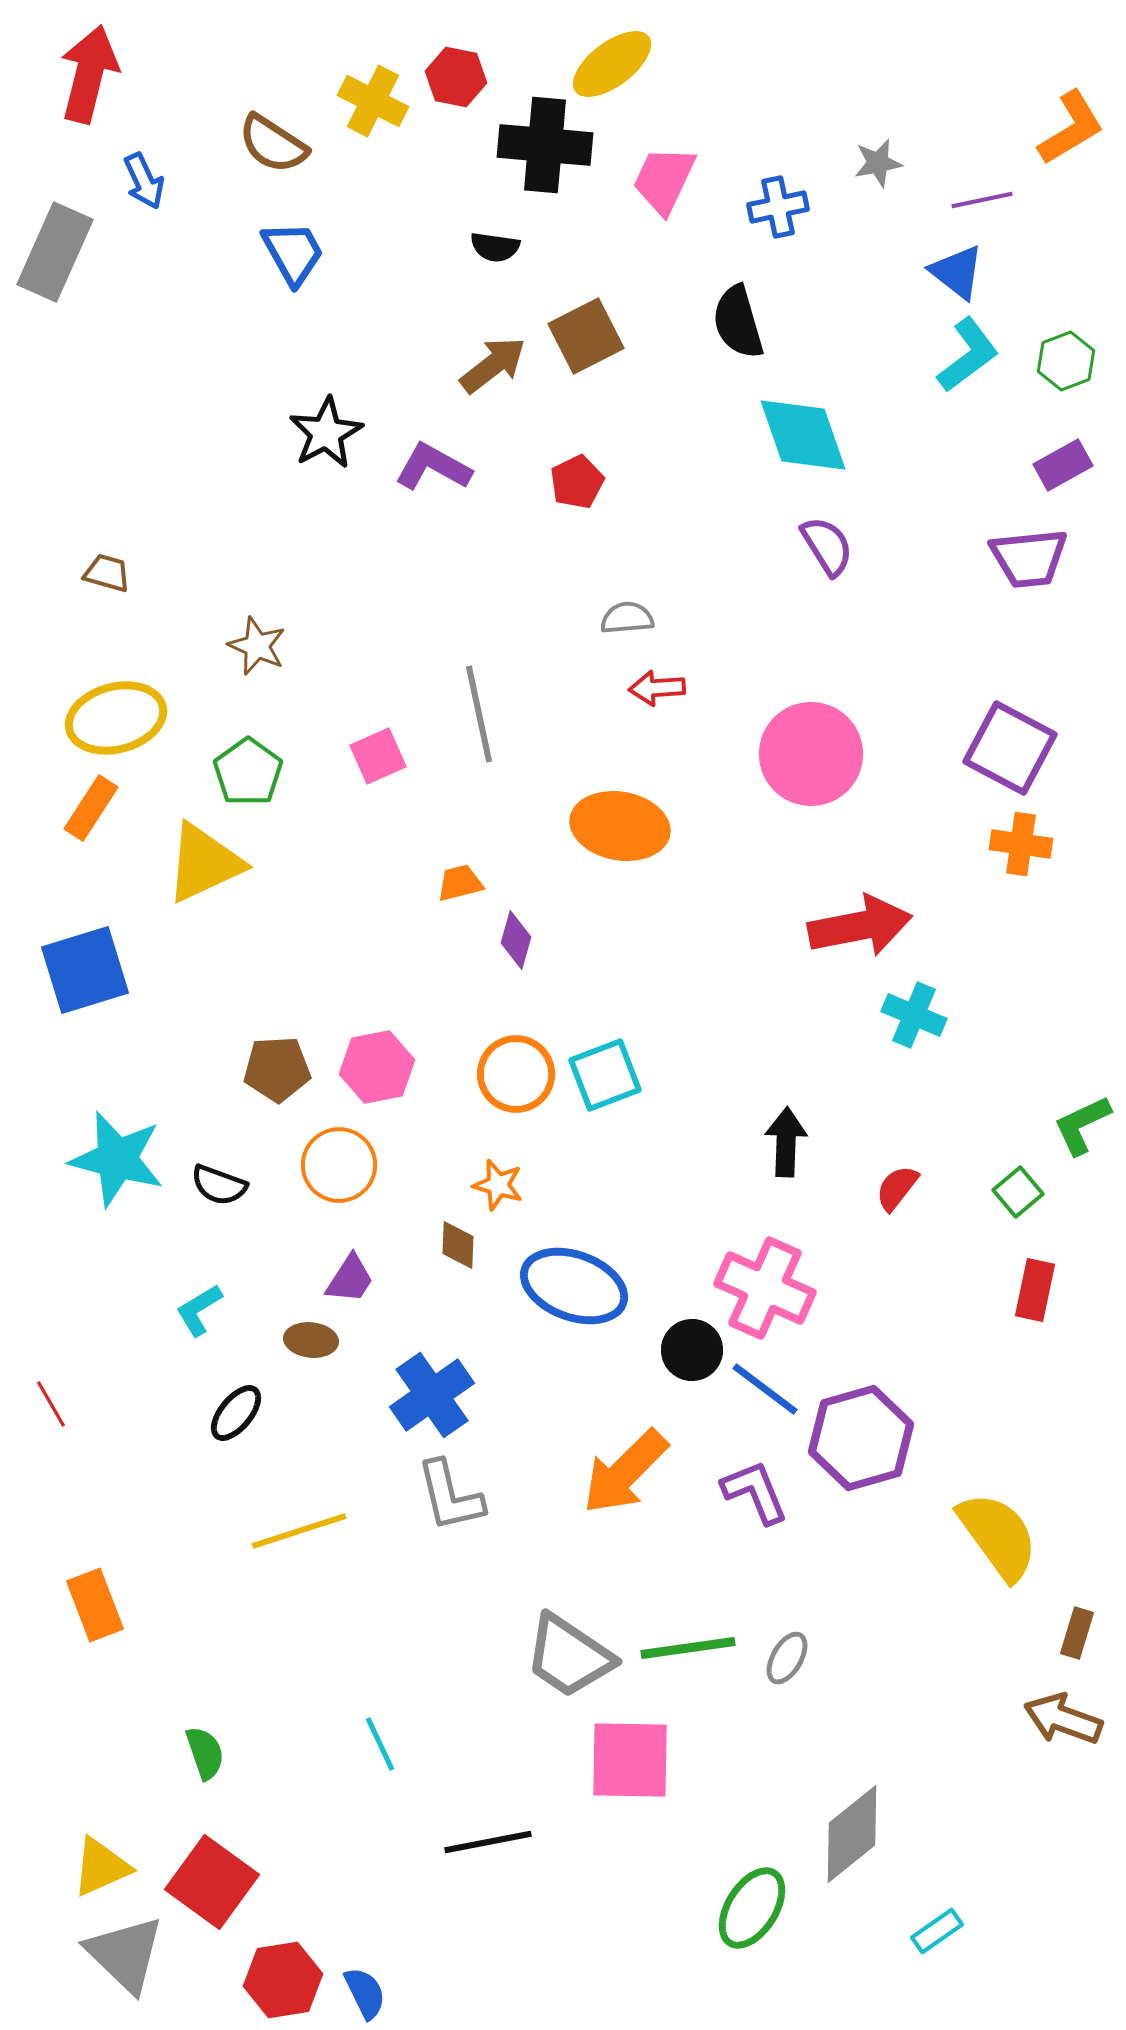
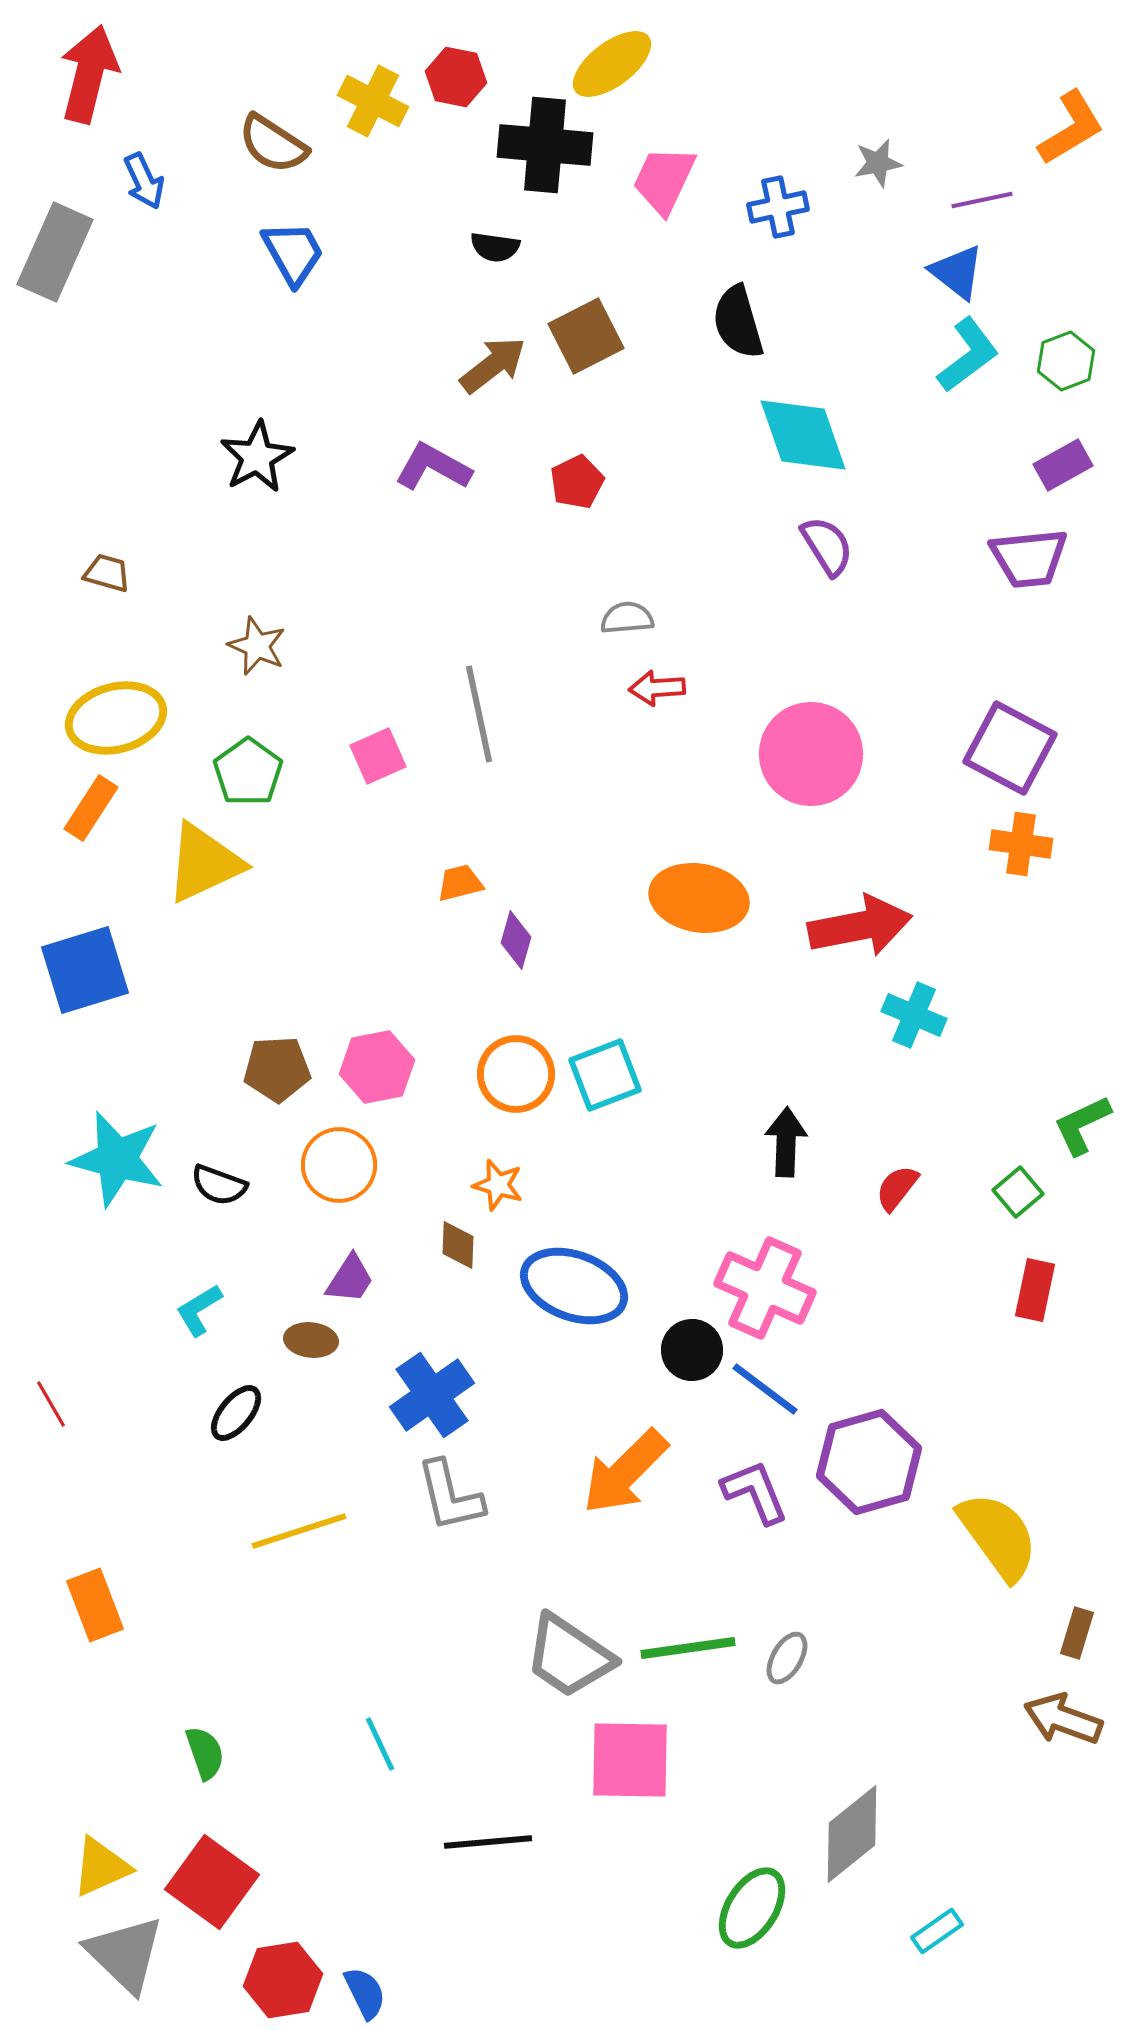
black star at (326, 433): moved 69 px left, 24 px down
orange ellipse at (620, 826): moved 79 px right, 72 px down
purple hexagon at (861, 1438): moved 8 px right, 24 px down
black line at (488, 1842): rotated 6 degrees clockwise
